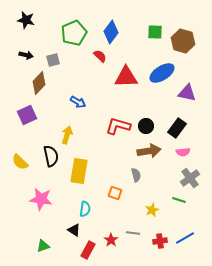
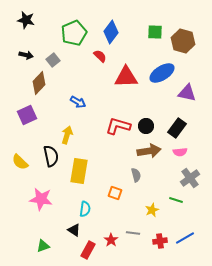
gray square: rotated 24 degrees counterclockwise
pink semicircle: moved 3 px left
green line: moved 3 px left
